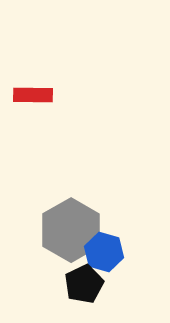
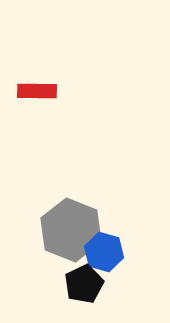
red rectangle: moved 4 px right, 4 px up
gray hexagon: rotated 8 degrees counterclockwise
